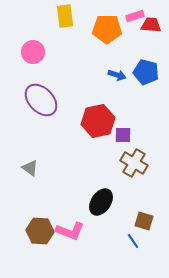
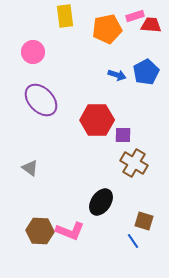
orange pentagon: rotated 12 degrees counterclockwise
blue pentagon: rotated 30 degrees clockwise
red hexagon: moved 1 px left, 1 px up; rotated 12 degrees clockwise
